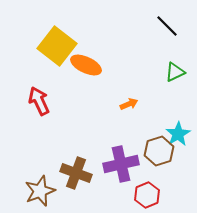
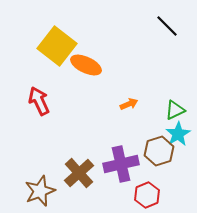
green triangle: moved 38 px down
brown cross: moved 3 px right; rotated 28 degrees clockwise
